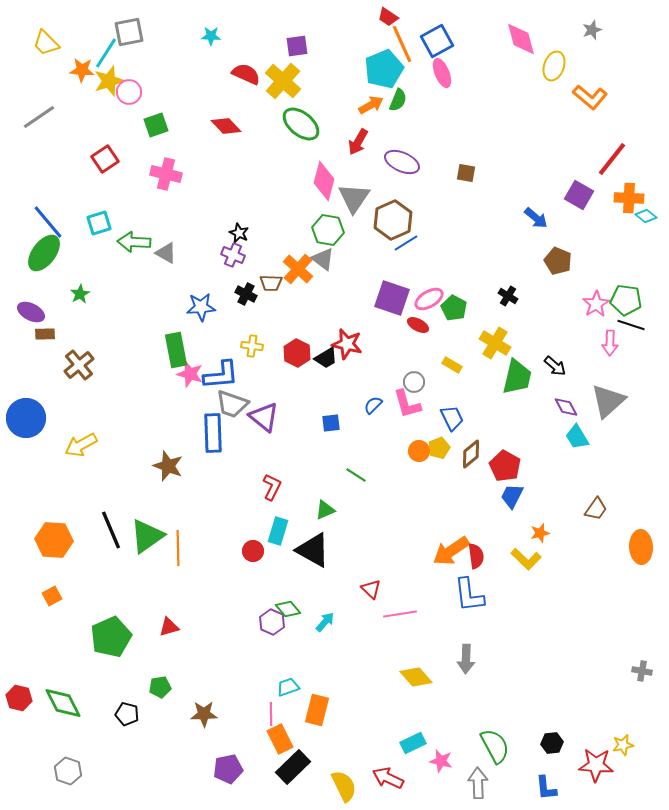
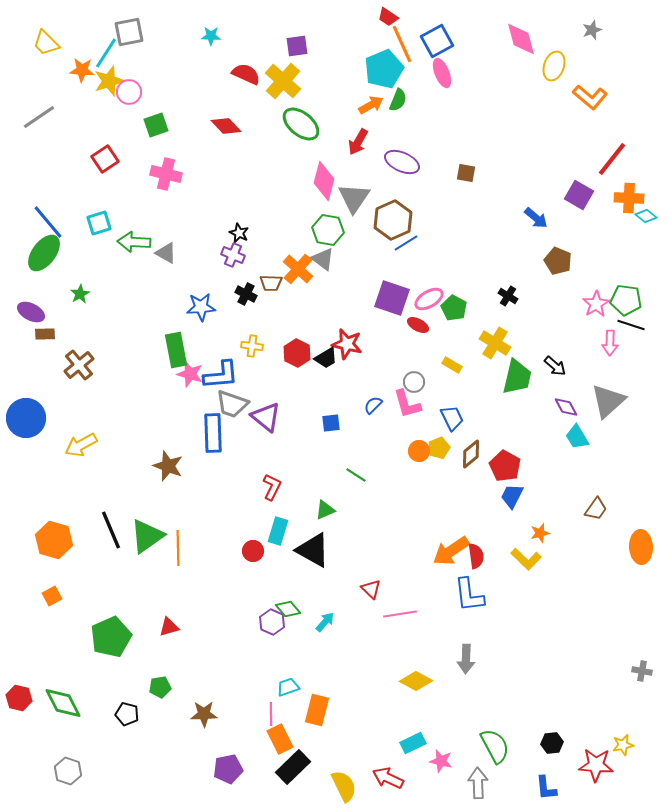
purple triangle at (264, 417): moved 2 px right
orange hexagon at (54, 540): rotated 12 degrees clockwise
yellow diamond at (416, 677): moved 4 px down; rotated 20 degrees counterclockwise
